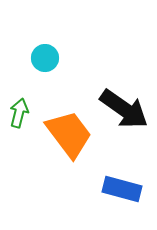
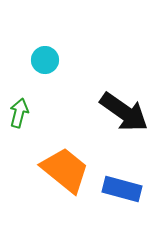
cyan circle: moved 2 px down
black arrow: moved 3 px down
orange trapezoid: moved 4 px left, 36 px down; rotated 14 degrees counterclockwise
